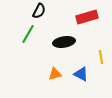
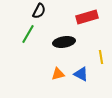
orange triangle: moved 3 px right
